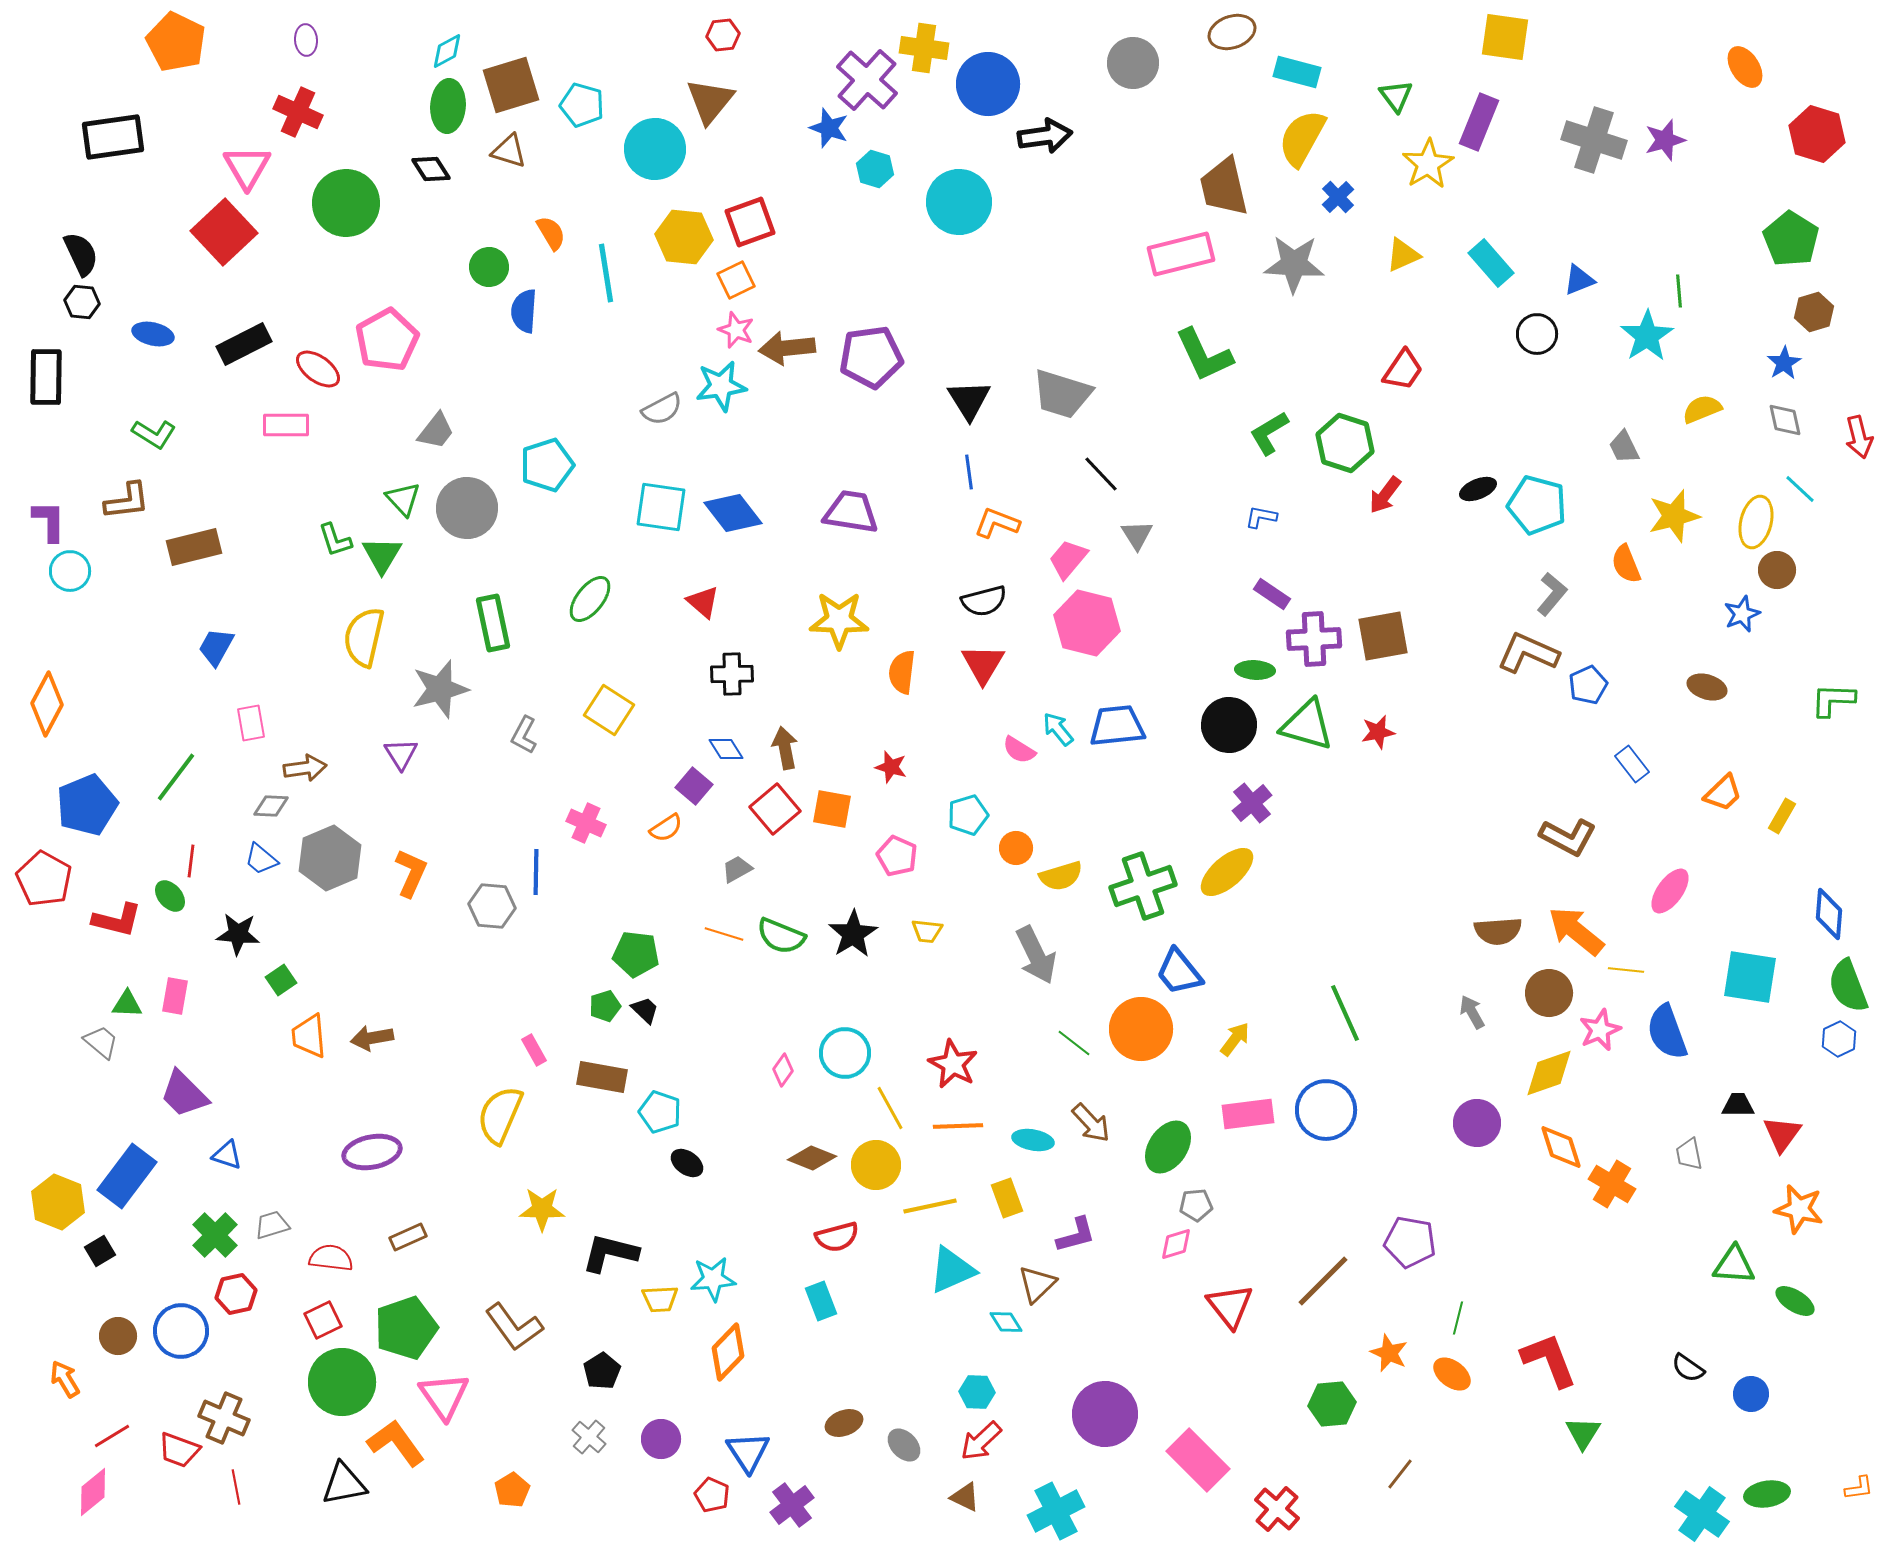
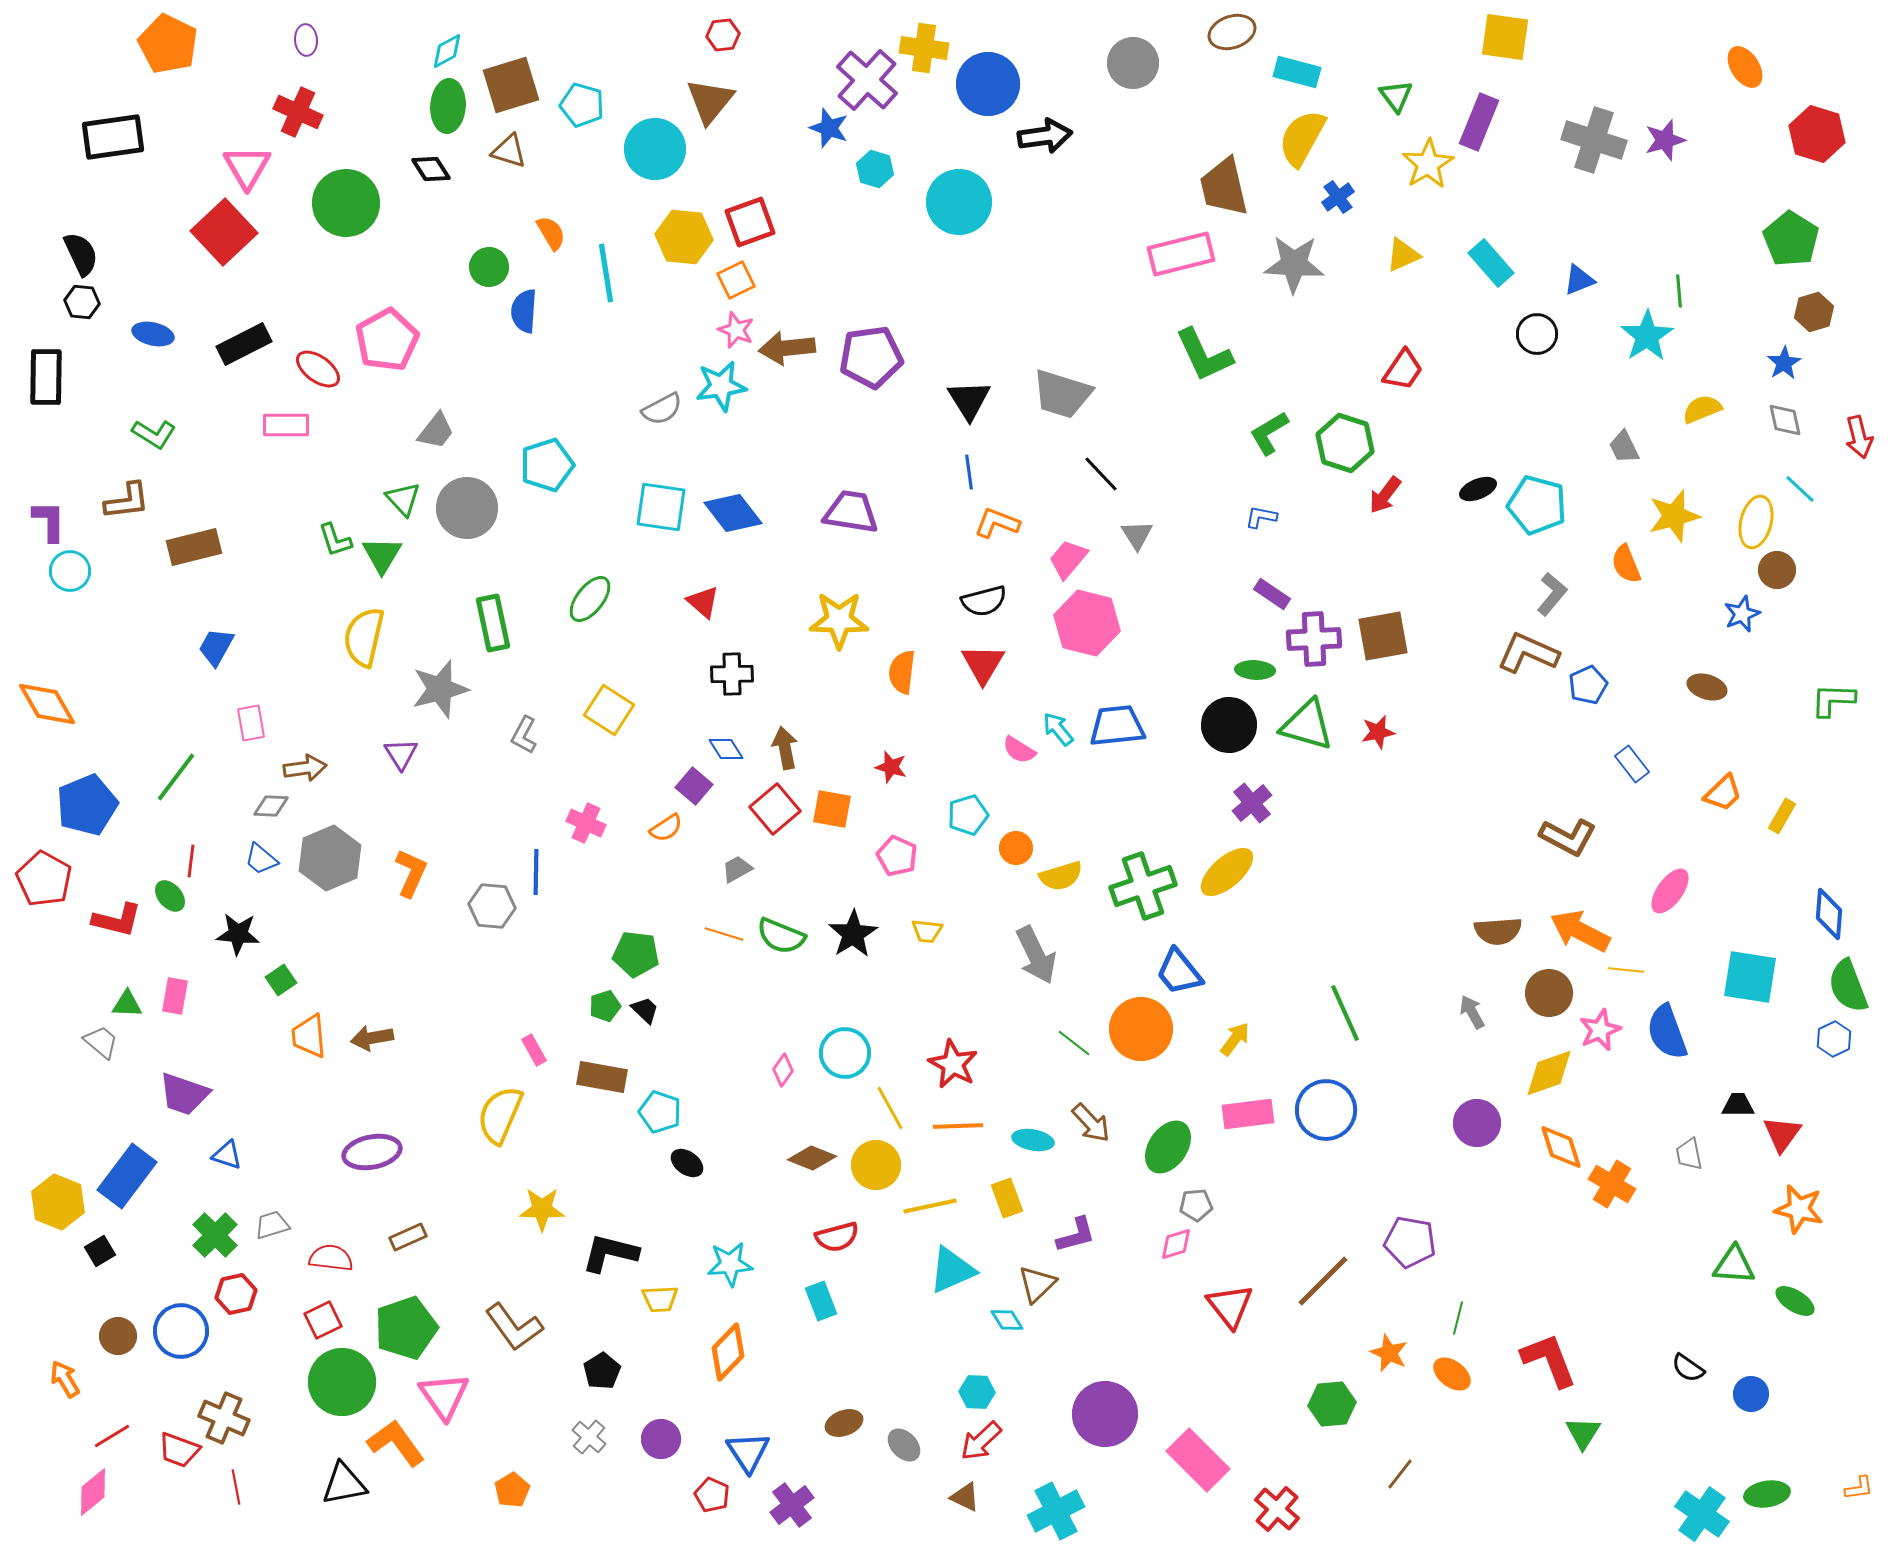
orange pentagon at (176, 42): moved 8 px left, 2 px down
blue cross at (1338, 197): rotated 8 degrees clockwise
orange diamond at (47, 704): rotated 58 degrees counterclockwise
orange arrow at (1576, 931): moved 4 px right; rotated 12 degrees counterclockwise
blue hexagon at (1839, 1039): moved 5 px left
purple trapezoid at (184, 1094): rotated 26 degrees counterclockwise
cyan star at (713, 1279): moved 17 px right, 15 px up
cyan diamond at (1006, 1322): moved 1 px right, 2 px up
